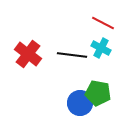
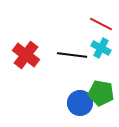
red line: moved 2 px left, 1 px down
red cross: moved 2 px left, 1 px down
green pentagon: moved 3 px right
